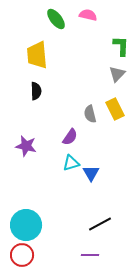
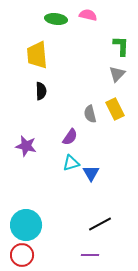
green ellipse: rotated 45 degrees counterclockwise
black semicircle: moved 5 px right
